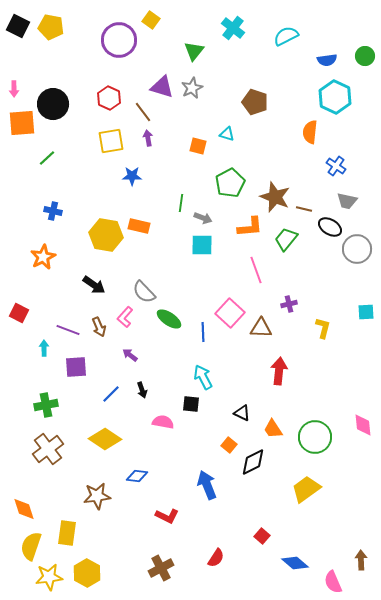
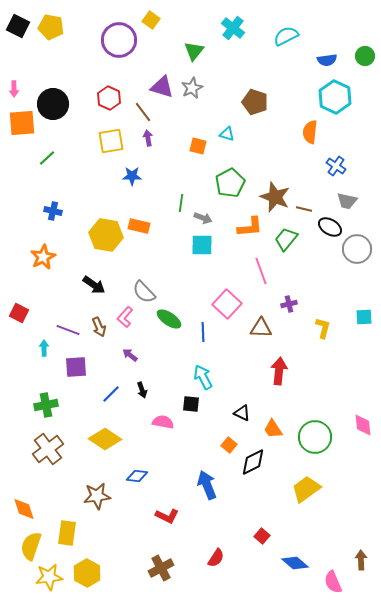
pink line at (256, 270): moved 5 px right, 1 px down
cyan square at (366, 312): moved 2 px left, 5 px down
pink square at (230, 313): moved 3 px left, 9 px up
